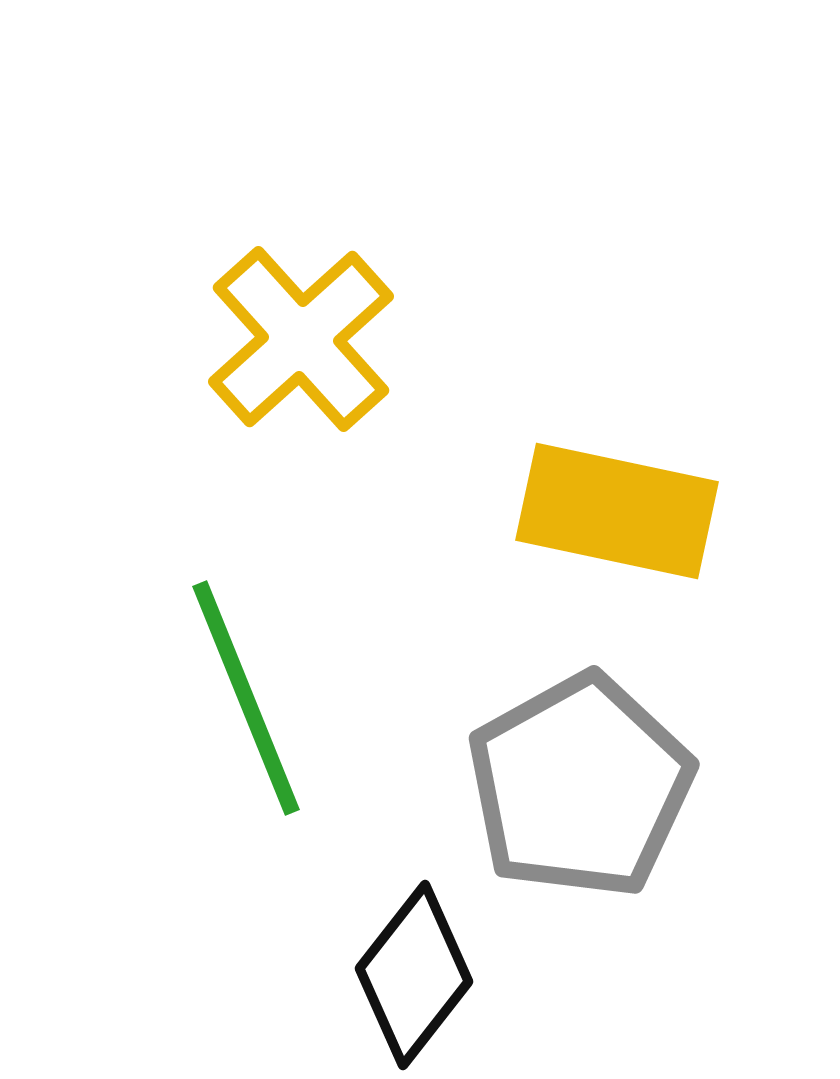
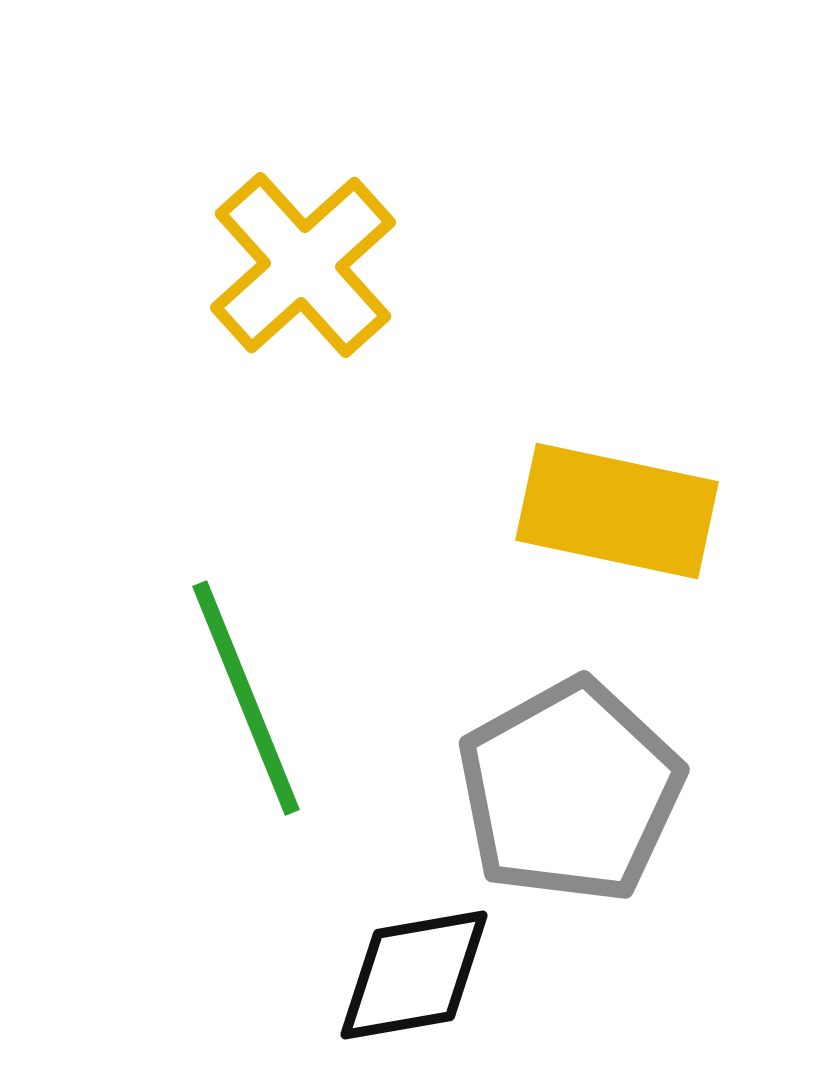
yellow cross: moved 2 px right, 74 px up
gray pentagon: moved 10 px left, 5 px down
black diamond: rotated 42 degrees clockwise
